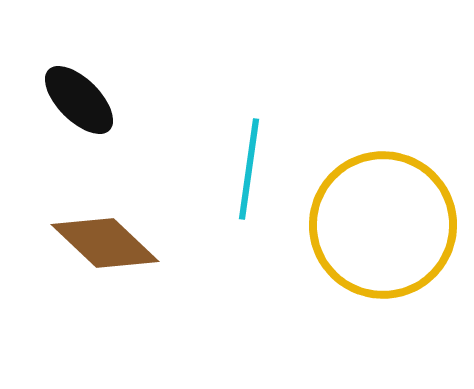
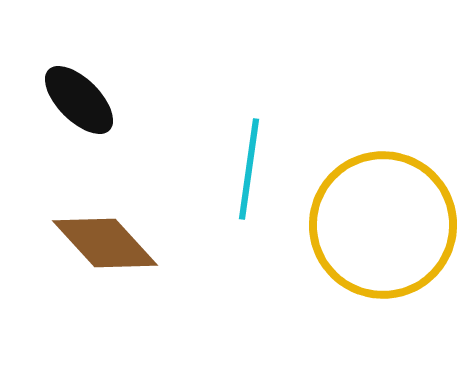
brown diamond: rotated 4 degrees clockwise
